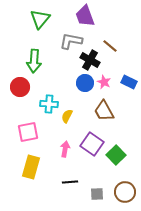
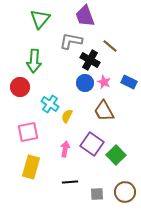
cyan cross: moved 1 px right; rotated 30 degrees clockwise
